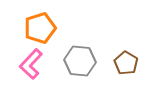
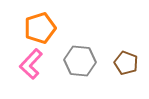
brown pentagon: rotated 10 degrees counterclockwise
